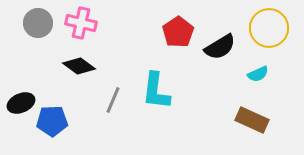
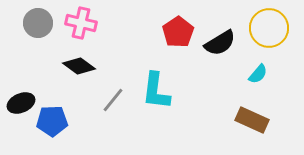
black semicircle: moved 4 px up
cyan semicircle: rotated 25 degrees counterclockwise
gray line: rotated 16 degrees clockwise
